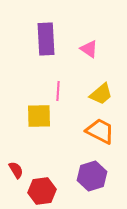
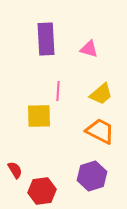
pink triangle: rotated 18 degrees counterclockwise
red semicircle: moved 1 px left
